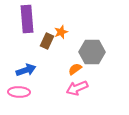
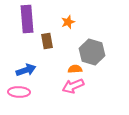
orange star: moved 7 px right, 10 px up
brown rectangle: rotated 35 degrees counterclockwise
gray hexagon: rotated 15 degrees clockwise
orange semicircle: rotated 32 degrees clockwise
pink arrow: moved 4 px left, 2 px up
